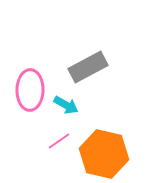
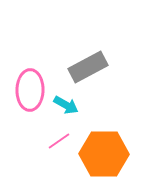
orange hexagon: rotated 12 degrees counterclockwise
